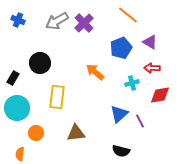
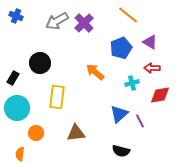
blue cross: moved 2 px left, 4 px up
